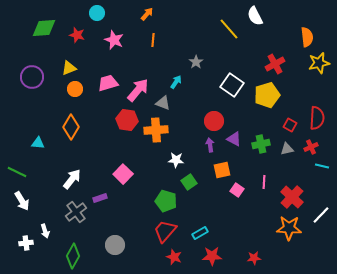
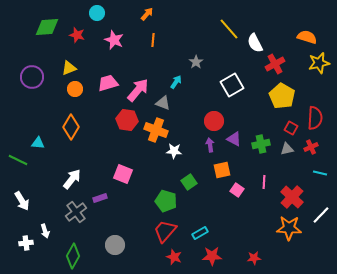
white semicircle at (255, 16): moved 27 px down
green diamond at (44, 28): moved 3 px right, 1 px up
orange semicircle at (307, 37): rotated 66 degrees counterclockwise
white square at (232, 85): rotated 25 degrees clockwise
yellow pentagon at (267, 95): moved 15 px right, 1 px down; rotated 25 degrees counterclockwise
red semicircle at (317, 118): moved 2 px left
red square at (290, 125): moved 1 px right, 3 px down
orange cross at (156, 130): rotated 25 degrees clockwise
white star at (176, 160): moved 2 px left, 9 px up
cyan line at (322, 166): moved 2 px left, 7 px down
green line at (17, 172): moved 1 px right, 12 px up
pink square at (123, 174): rotated 24 degrees counterclockwise
